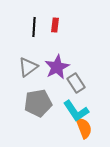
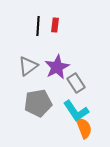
black line: moved 4 px right, 1 px up
gray triangle: moved 1 px up
